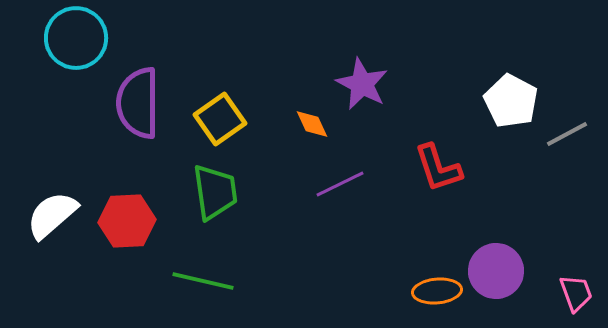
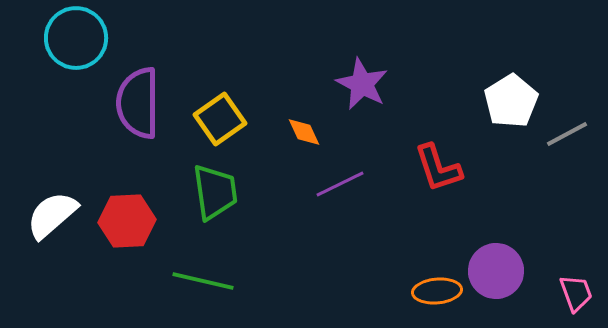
white pentagon: rotated 12 degrees clockwise
orange diamond: moved 8 px left, 8 px down
